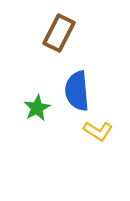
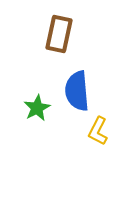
brown rectangle: moved 1 px down; rotated 15 degrees counterclockwise
yellow L-shape: rotated 84 degrees clockwise
